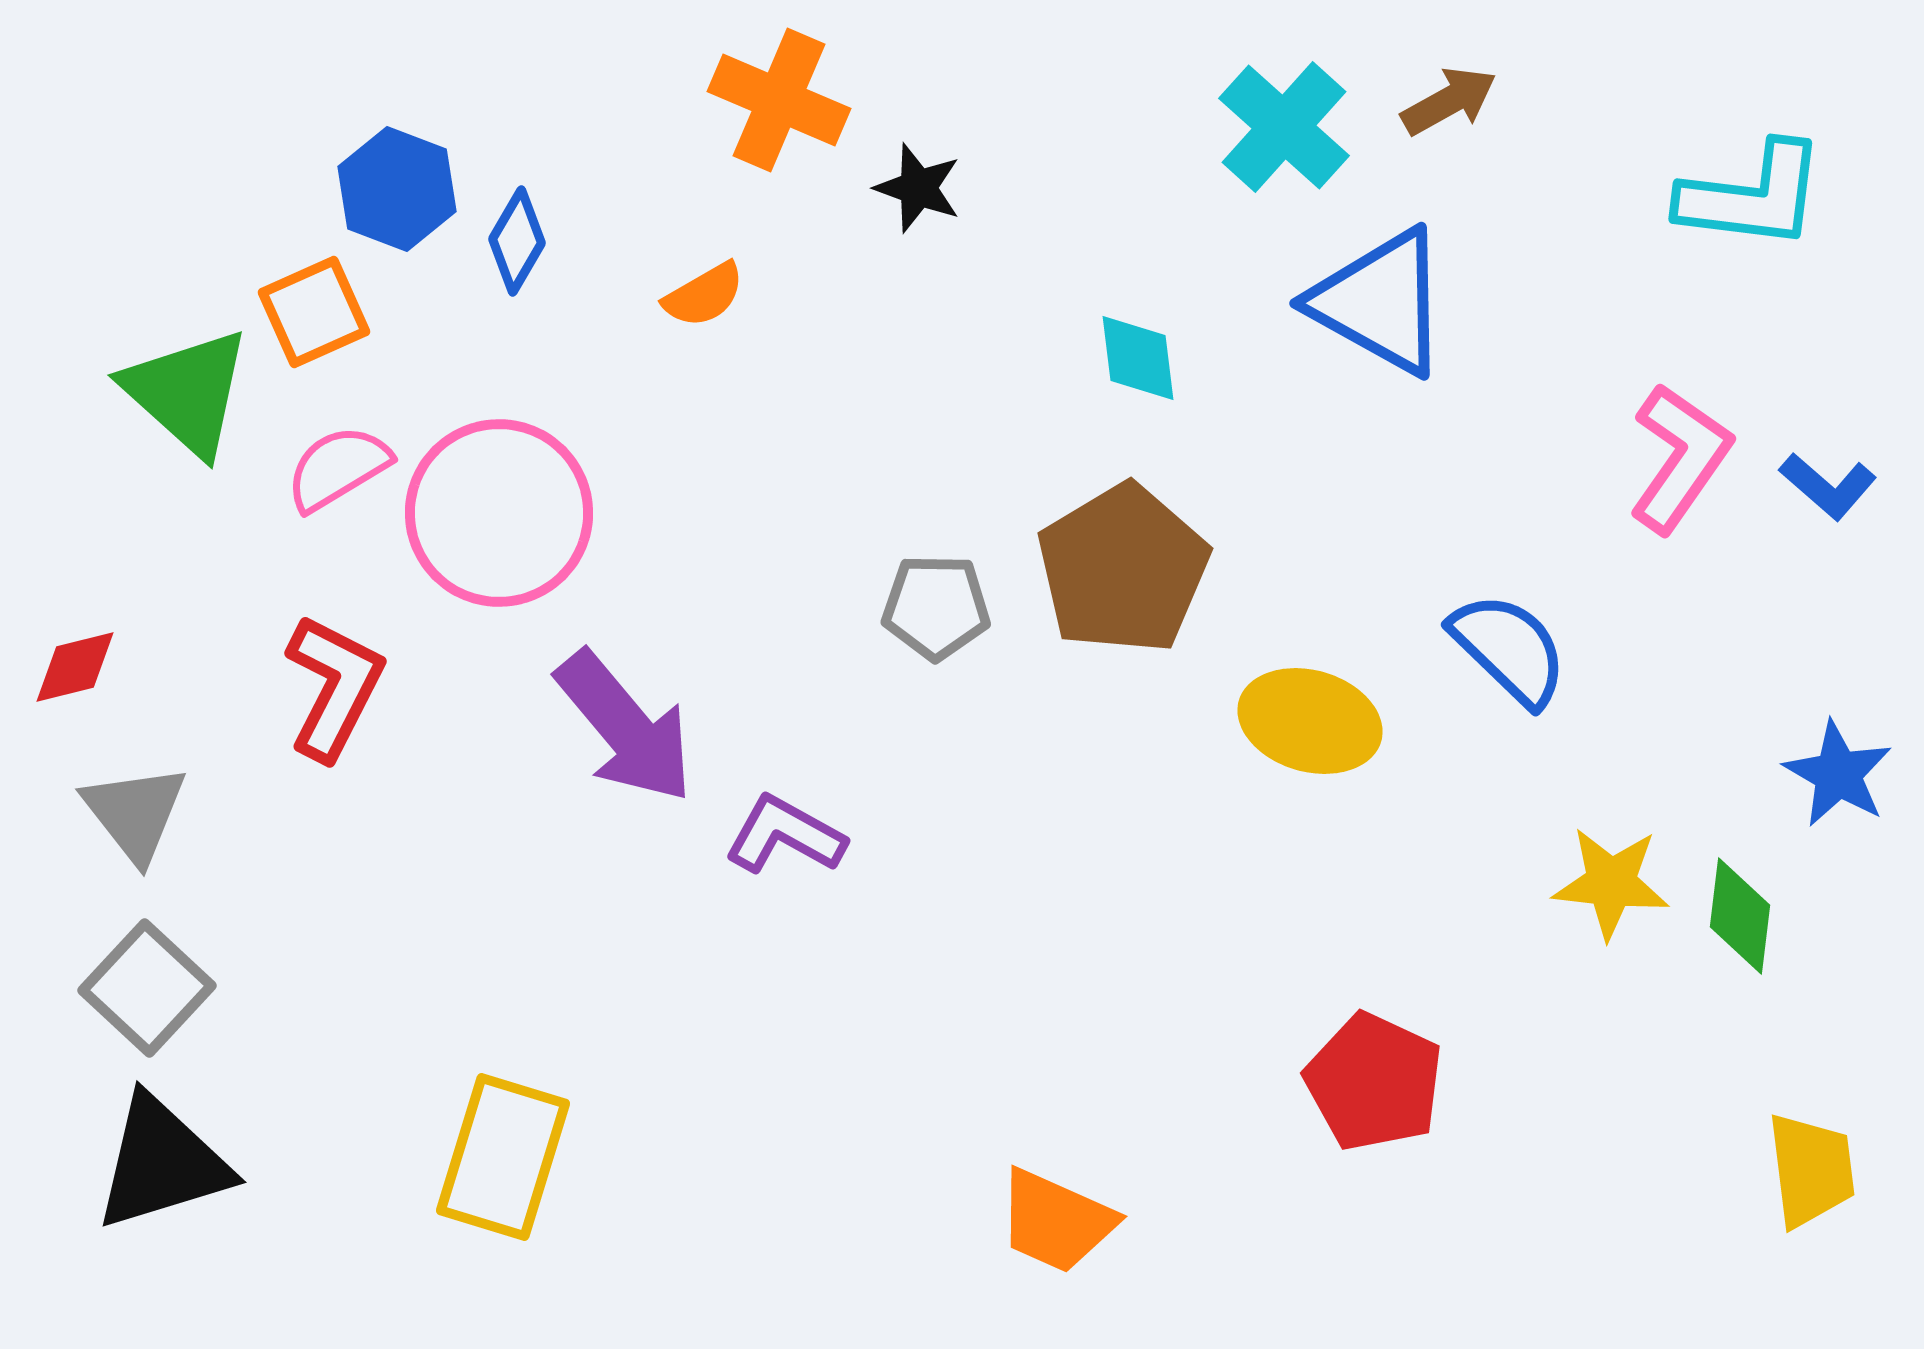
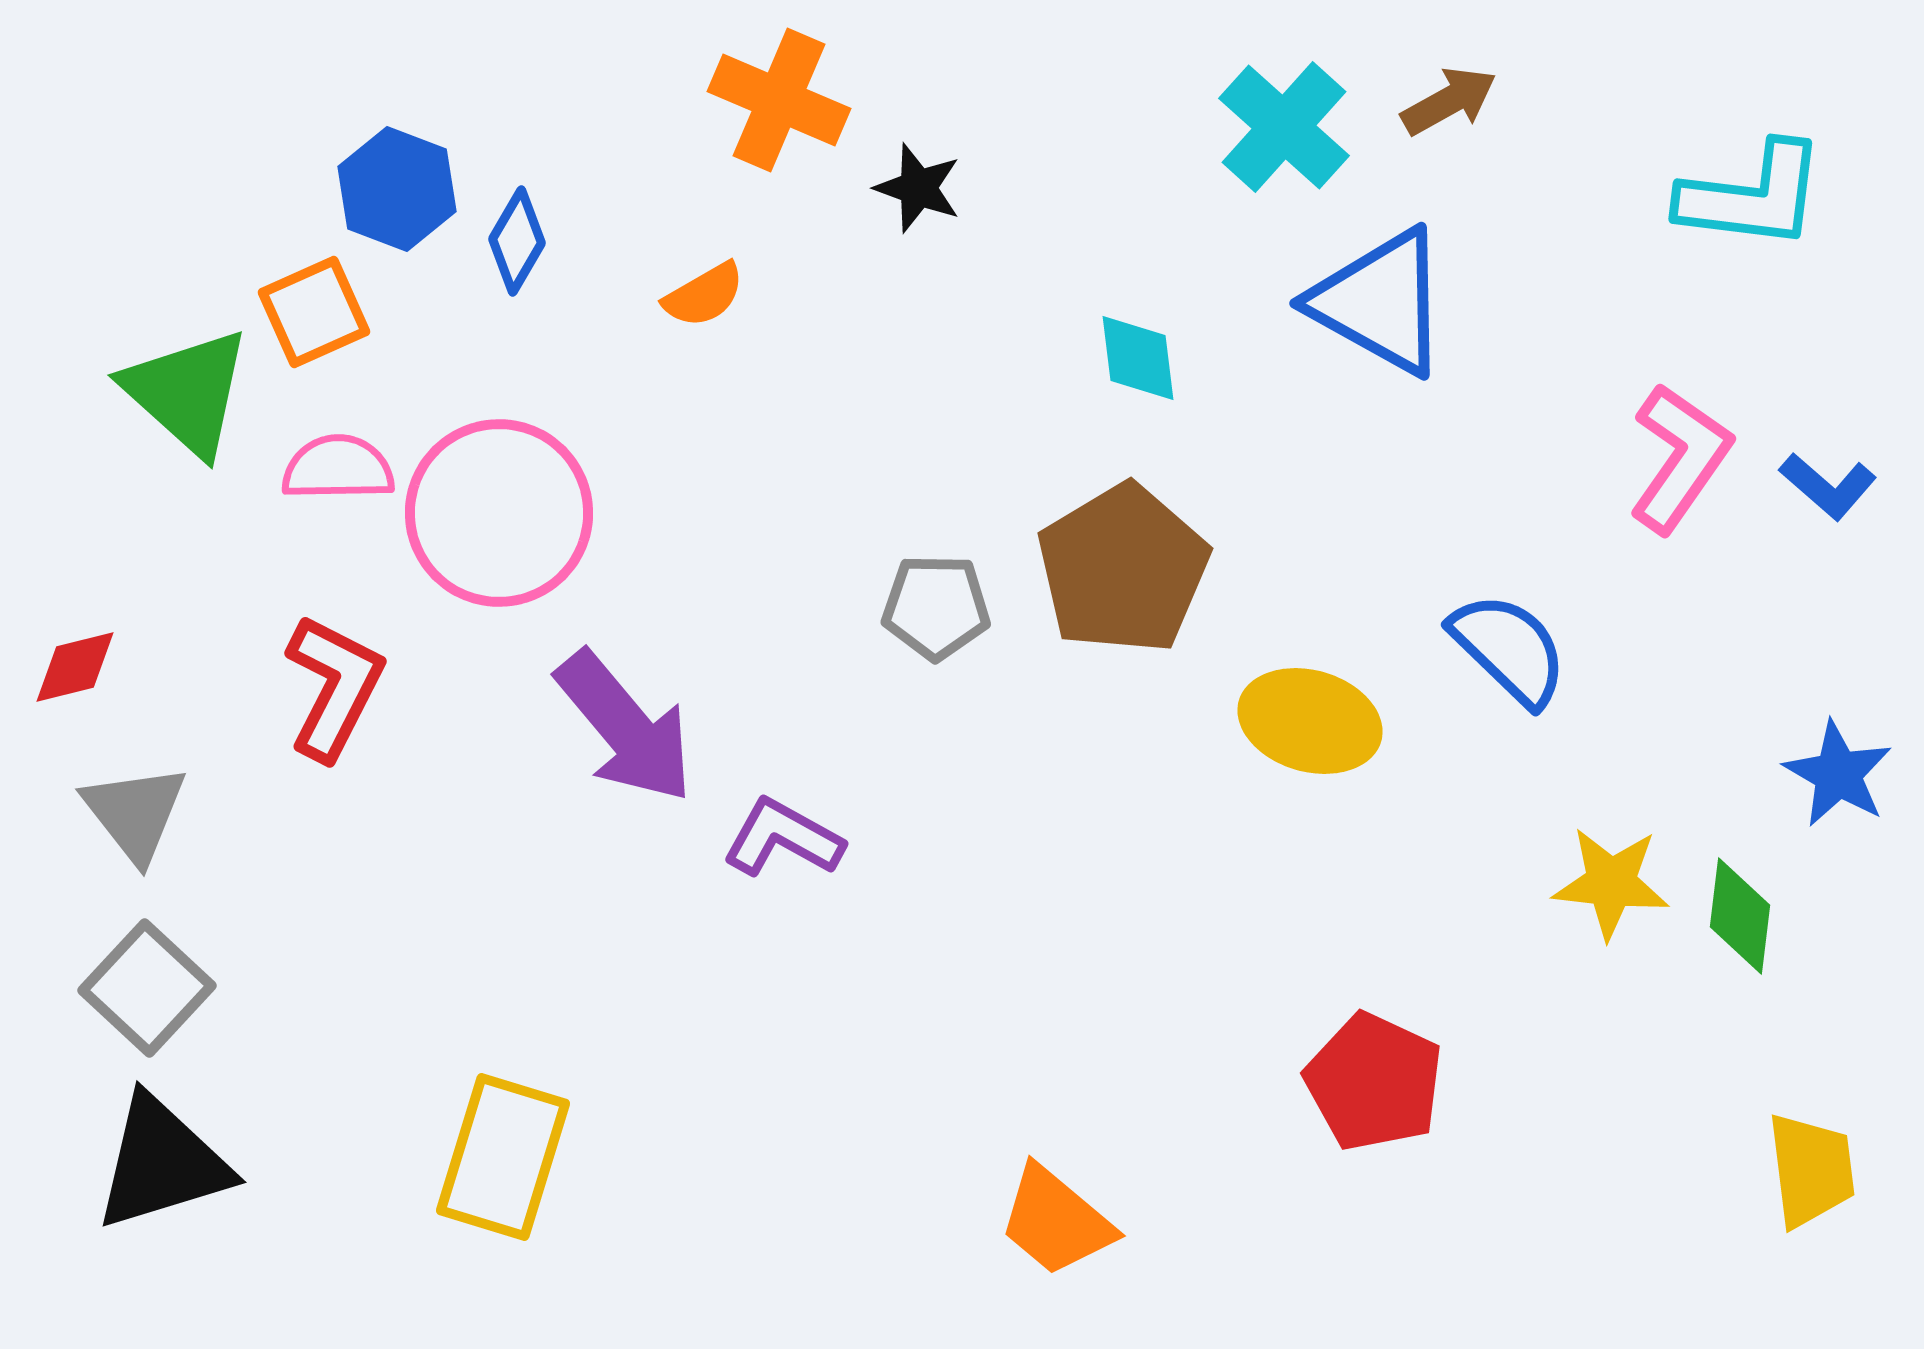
pink semicircle: rotated 30 degrees clockwise
purple L-shape: moved 2 px left, 3 px down
orange trapezoid: rotated 16 degrees clockwise
